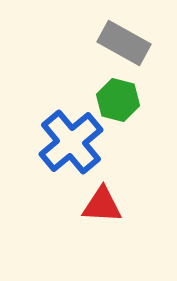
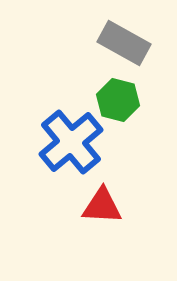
red triangle: moved 1 px down
